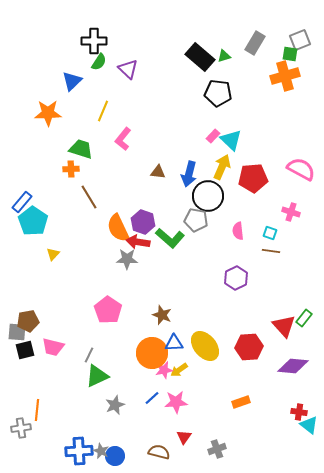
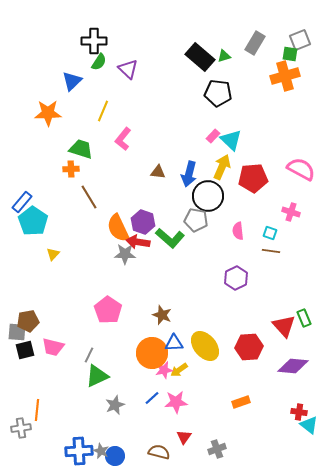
gray star at (127, 259): moved 2 px left, 5 px up
green rectangle at (304, 318): rotated 60 degrees counterclockwise
